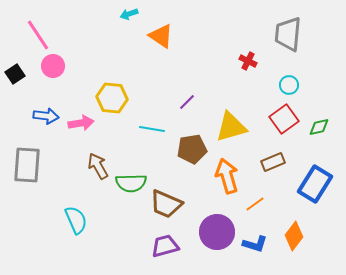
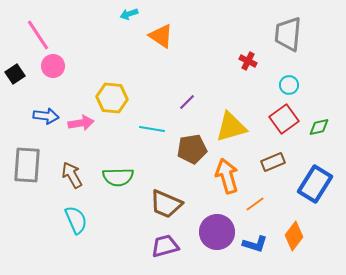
brown arrow: moved 26 px left, 9 px down
green semicircle: moved 13 px left, 6 px up
